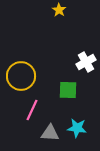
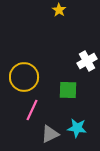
white cross: moved 1 px right, 1 px up
yellow circle: moved 3 px right, 1 px down
gray triangle: moved 1 px down; rotated 30 degrees counterclockwise
